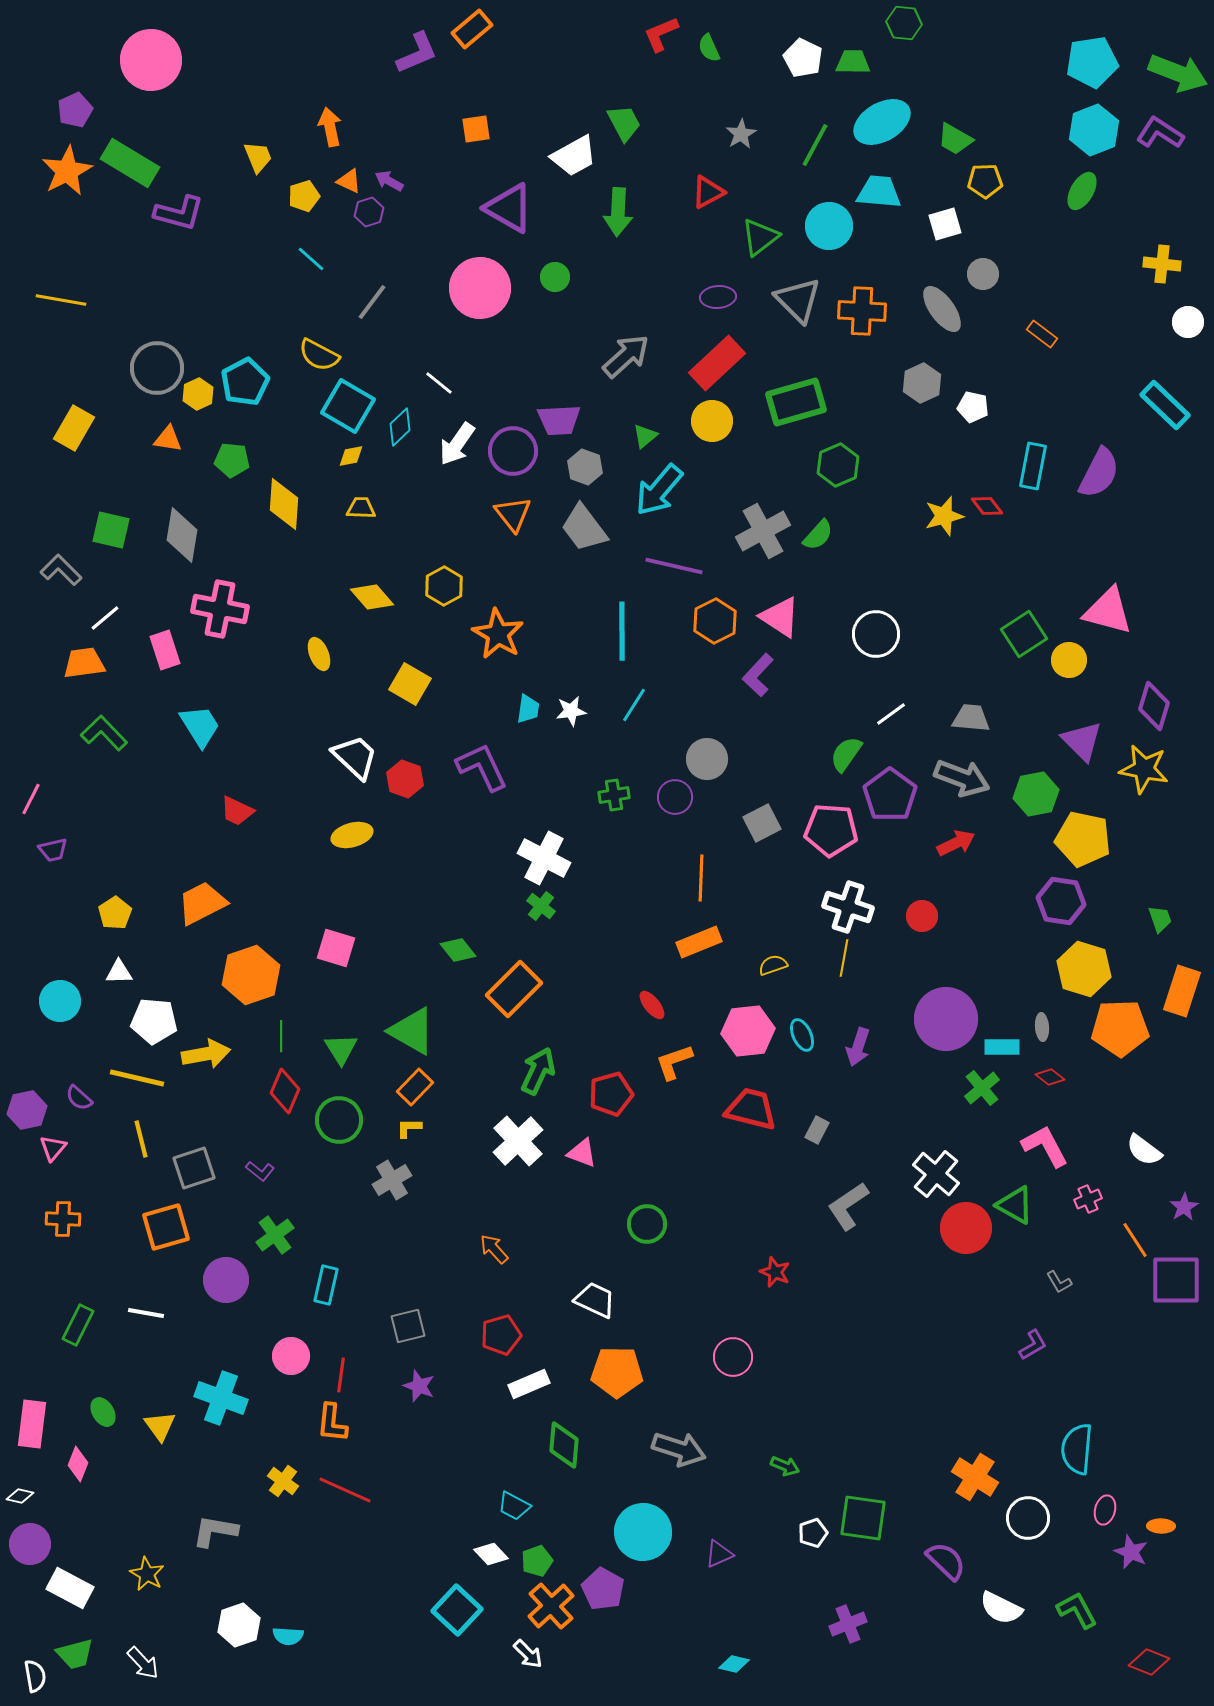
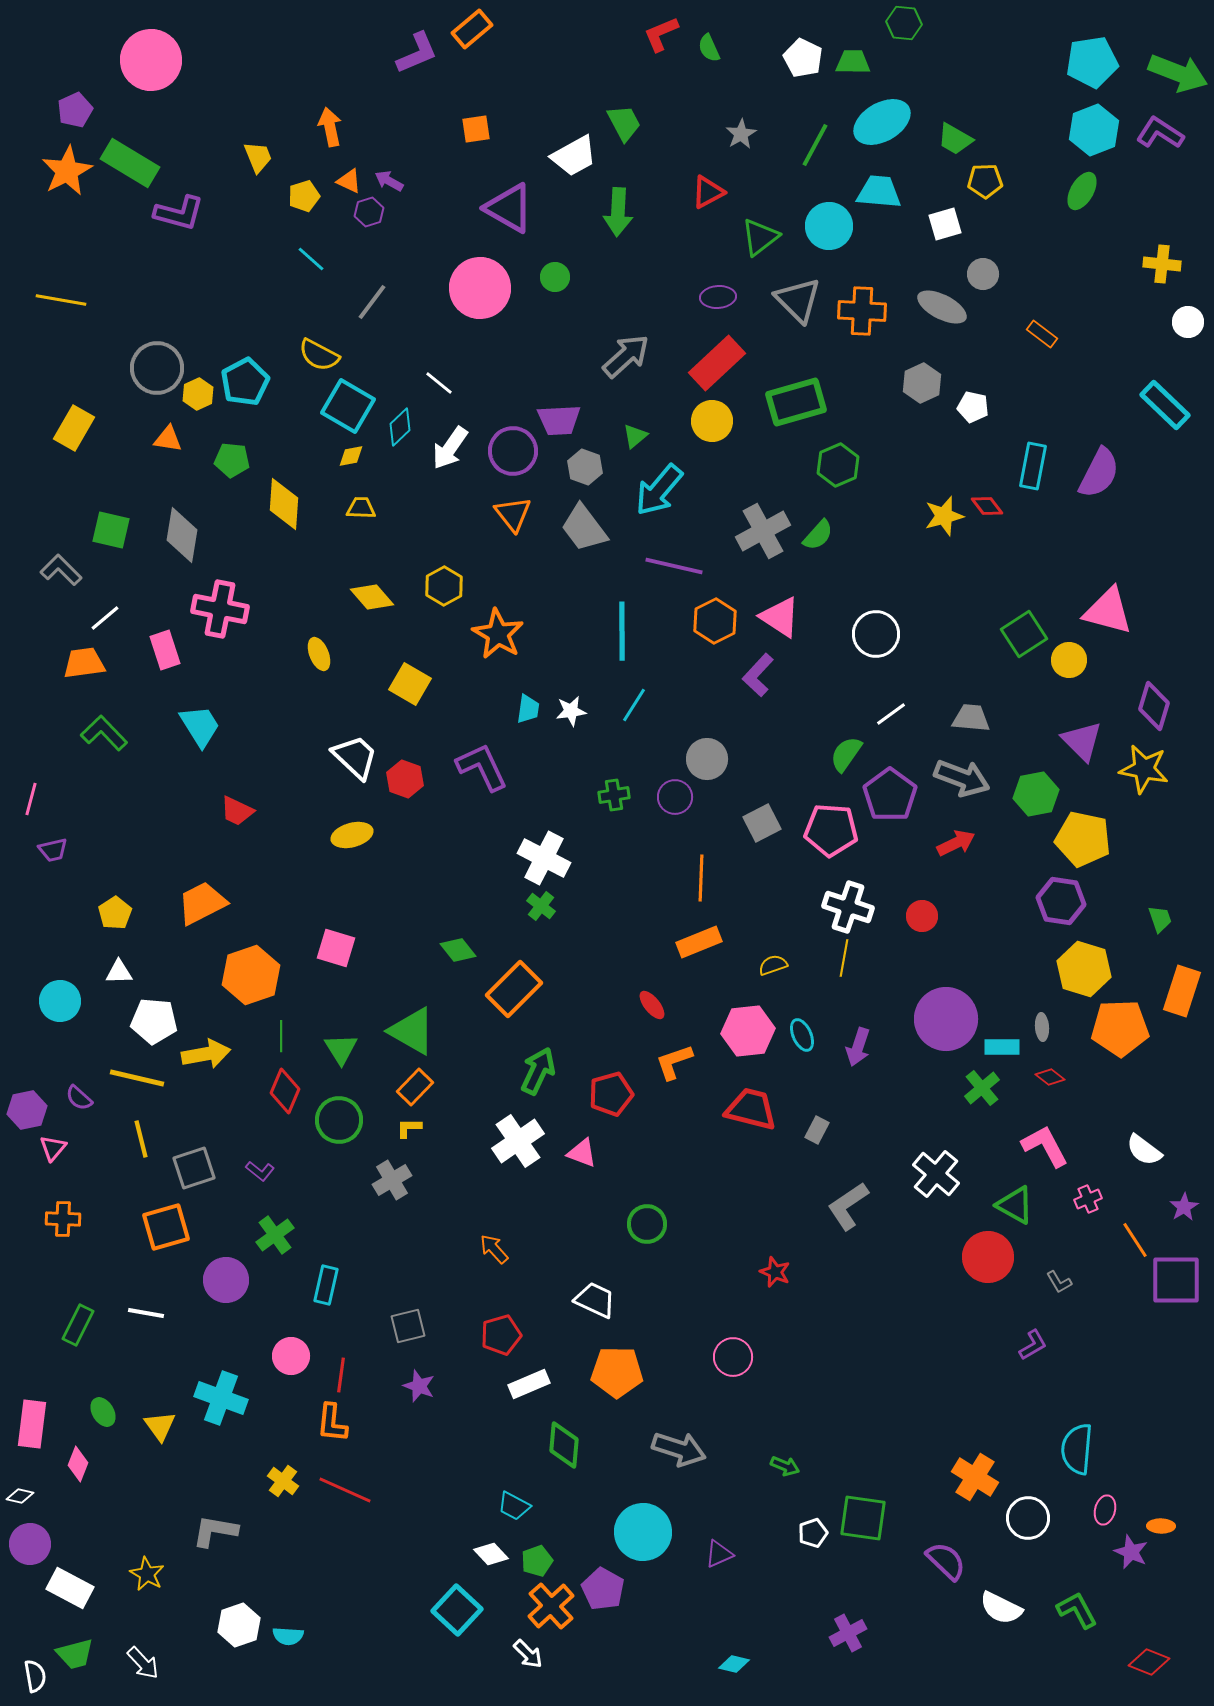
gray ellipse at (942, 309): moved 2 px up; rotated 27 degrees counterclockwise
green triangle at (645, 436): moved 10 px left
white arrow at (457, 444): moved 7 px left, 4 px down
pink line at (31, 799): rotated 12 degrees counterclockwise
white cross at (518, 1141): rotated 9 degrees clockwise
red circle at (966, 1228): moved 22 px right, 29 px down
purple cross at (848, 1624): moved 9 px down; rotated 6 degrees counterclockwise
